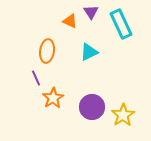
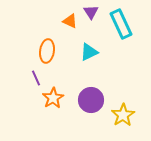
purple circle: moved 1 px left, 7 px up
